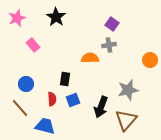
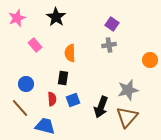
pink rectangle: moved 2 px right
orange semicircle: moved 20 px left, 5 px up; rotated 90 degrees counterclockwise
black rectangle: moved 2 px left, 1 px up
brown triangle: moved 1 px right, 3 px up
